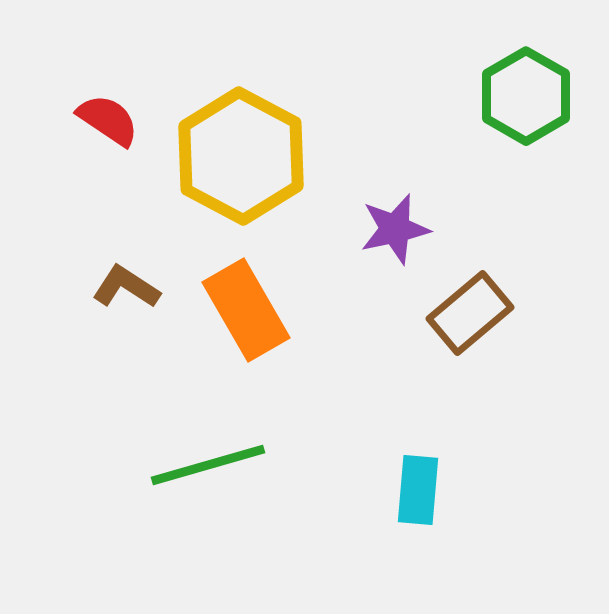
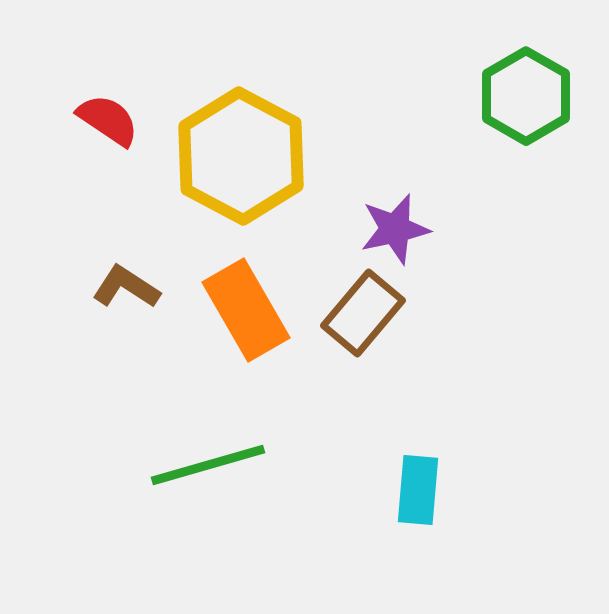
brown rectangle: moved 107 px left; rotated 10 degrees counterclockwise
